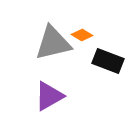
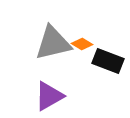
orange diamond: moved 9 px down
